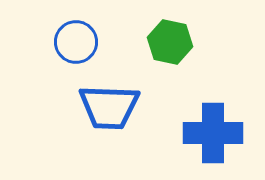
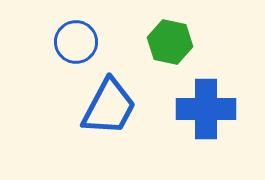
blue trapezoid: rotated 64 degrees counterclockwise
blue cross: moved 7 px left, 24 px up
